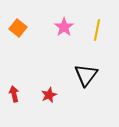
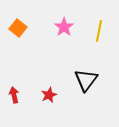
yellow line: moved 2 px right, 1 px down
black triangle: moved 5 px down
red arrow: moved 1 px down
